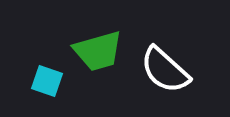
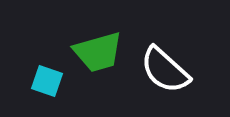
green trapezoid: moved 1 px down
